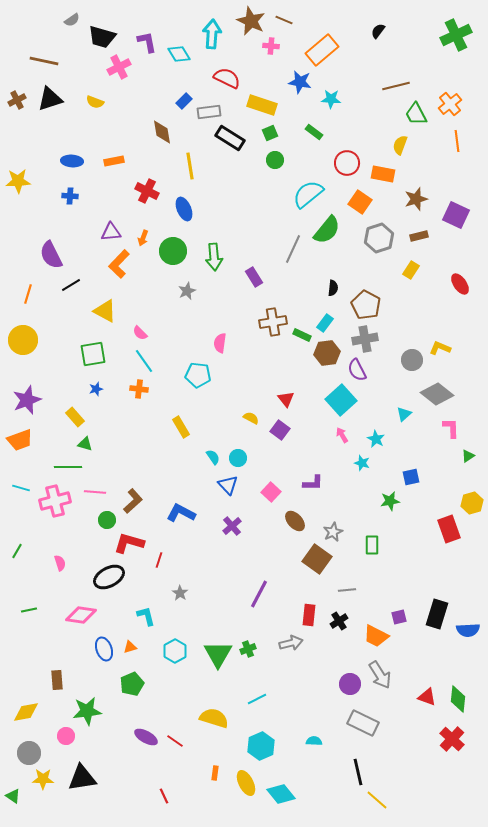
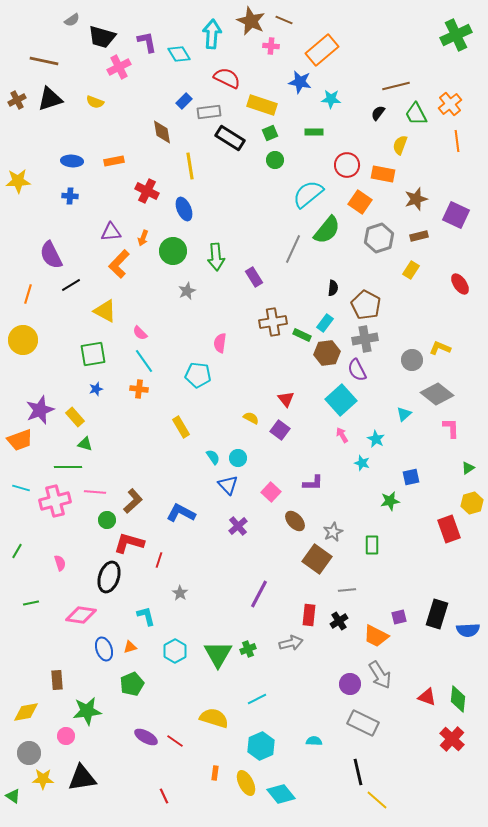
black semicircle at (378, 31): moved 82 px down
green rectangle at (314, 132): rotated 36 degrees counterclockwise
red circle at (347, 163): moved 2 px down
green arrow at (214, 257): moved 2 px right
purple star at (27, 400): moved 13 px right, 10 px down
green triangle at (468, 456): moved 12 px down
purple cross at (232, 526): moved 6 px right
black ellipse at (109, 577): rotated 44 degrees counterclockwise
green line at (29, 610): moved 2 px right, 7 px up
